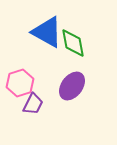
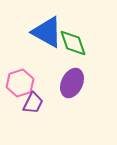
green diamond: rotated 8 degrees counterclockwise
purple ellipse: moved 3 px up; rotated 12 degrees counterclockwise
purple trapezoid: moved 1 px up
